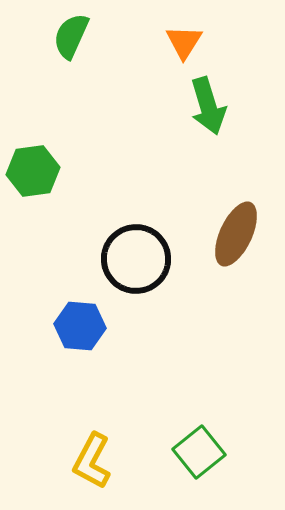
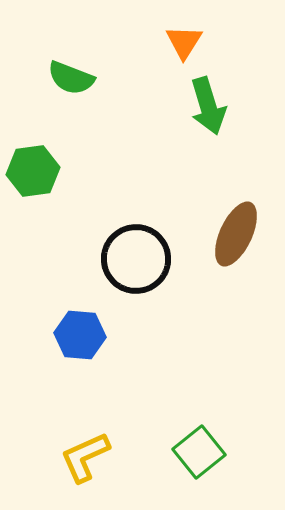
green semicircle: moved 42 px down; rotated 93 degrees counterclockwise
blue hexagon: moved 9 px down
yellow L-shape: moved 7 px left, 4 px up; rotated 38 degrees clockwise
